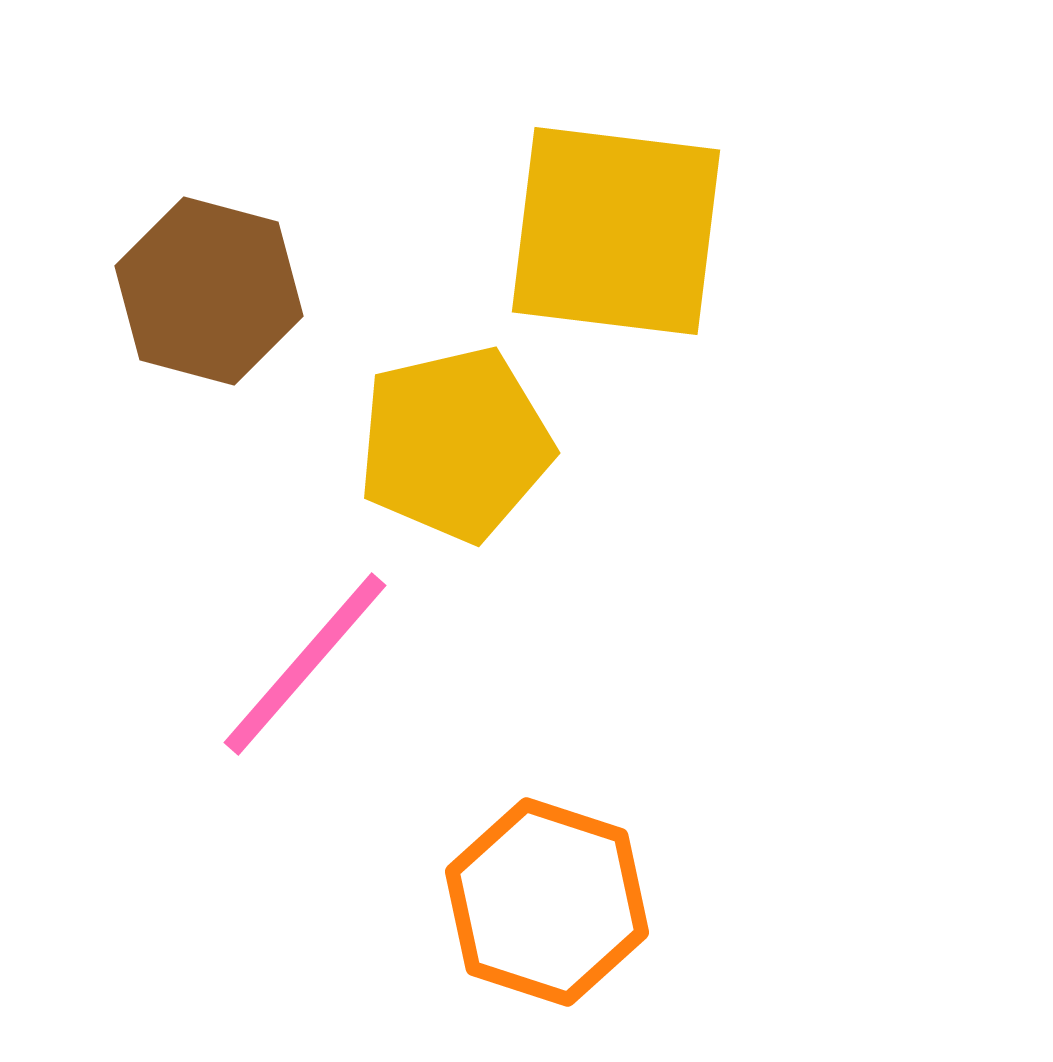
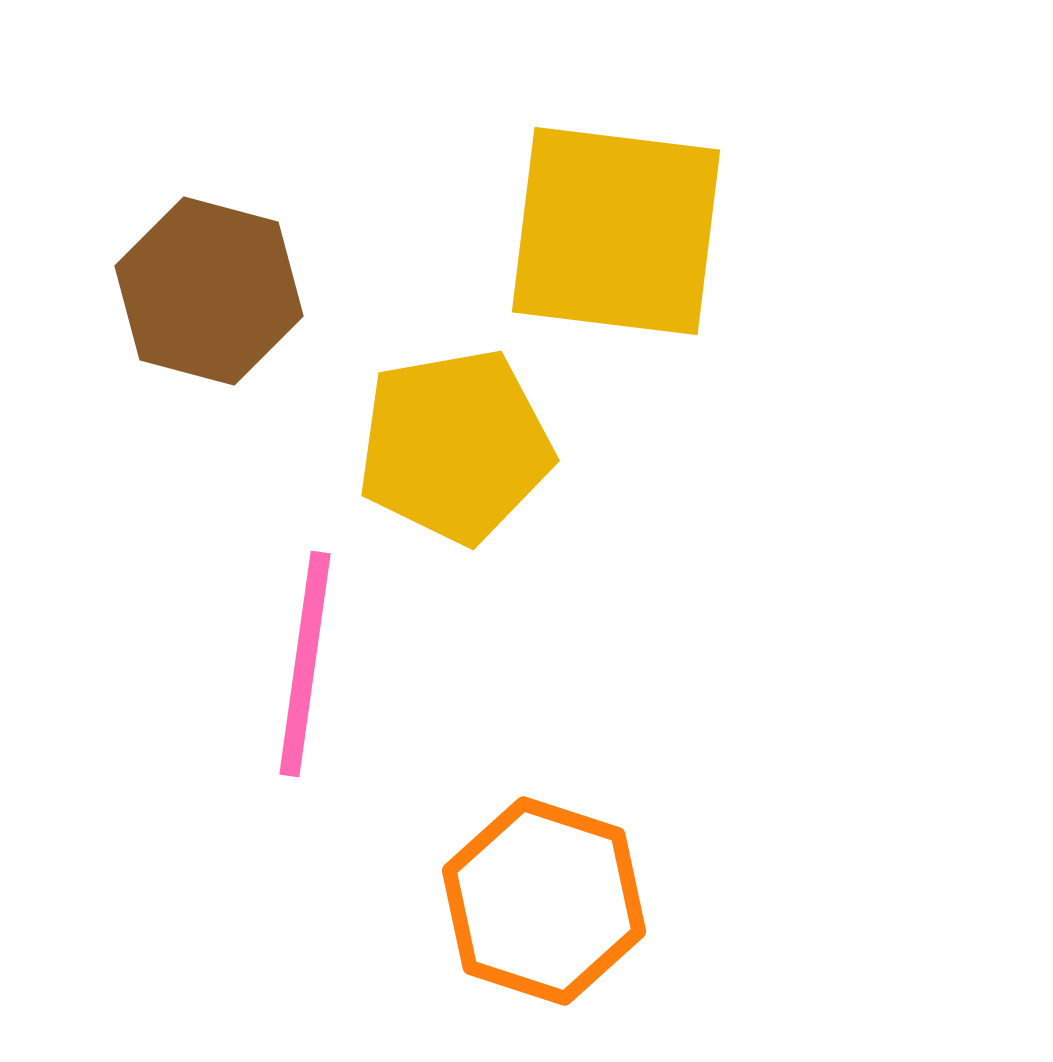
yellow pentagon: moved 2 px down; rotated 3 degrees clockwise
pink line: rotated 33 degrees counterclockwise
orange hexagon: moved 3 px left, 1 px up
